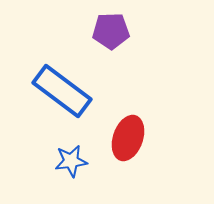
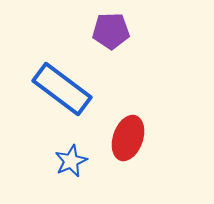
blue rectangle: moved 2 px up
blue star: rotated 16 degrees counterclockwise
